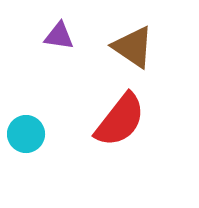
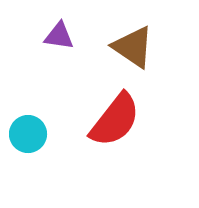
red semicircle: moved 5 px left
cyan circle: moved 2 px right
